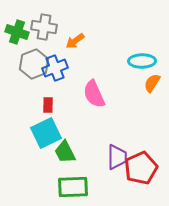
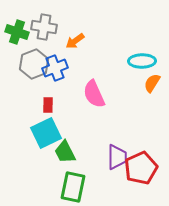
green rectangle: rotated 76 degrees counterclockwise
